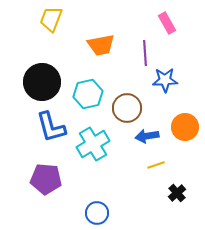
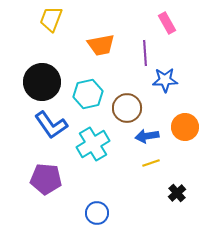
blue L-shape: moved 2 px up; rotated 20 degrees counterclockwise
yellow line: moved 5 px left, 2 px up
